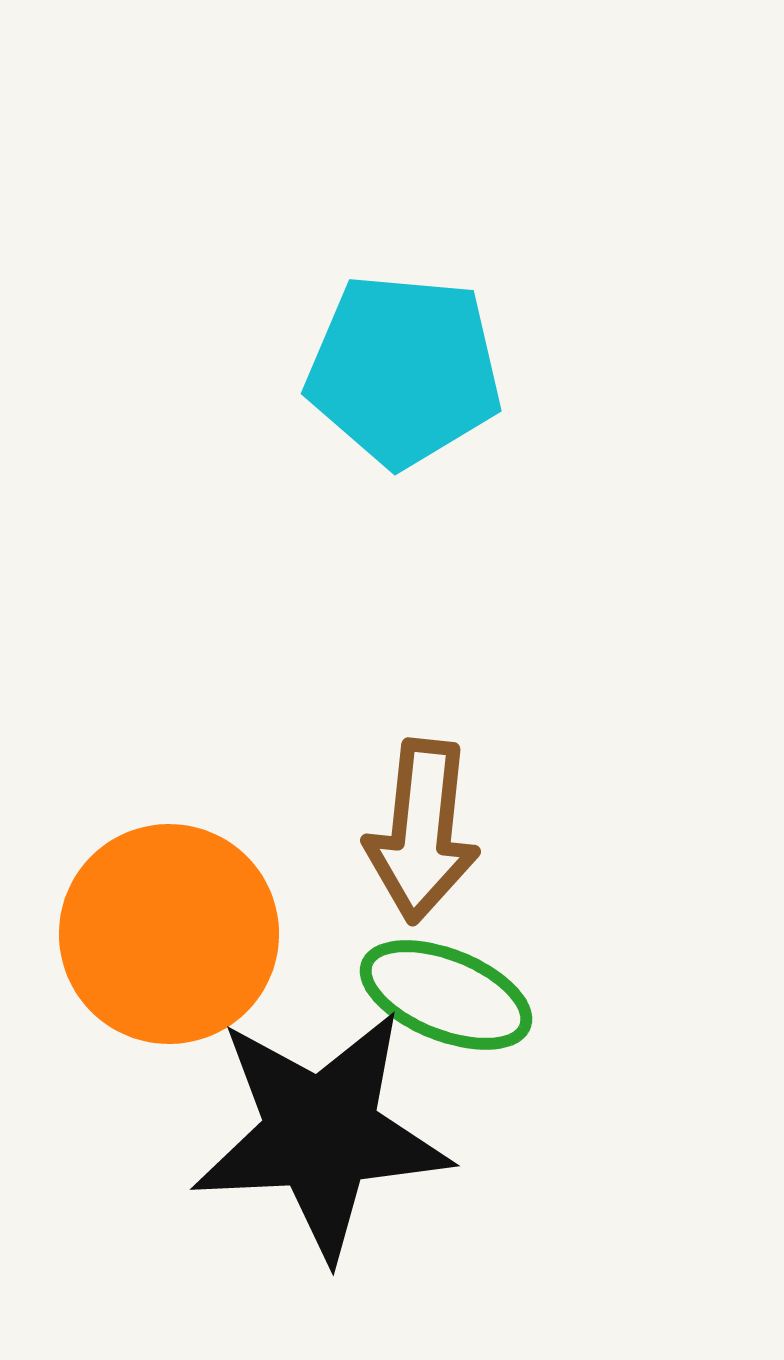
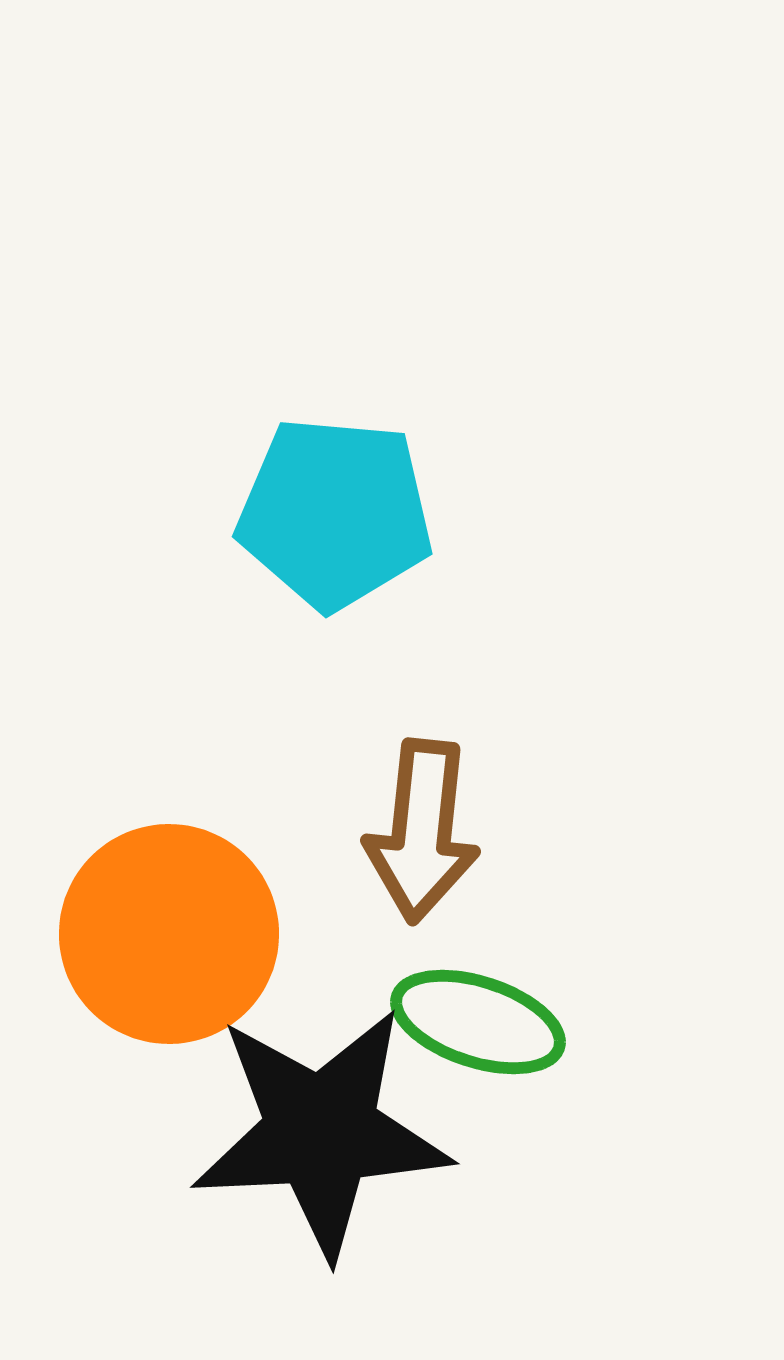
cyan pentagon: moved 69 px left, 143 px down
green ellipse: moved 32 px right, 27 px down; rotated 4 degrees counterclockwise
black star: moved 2 px up
